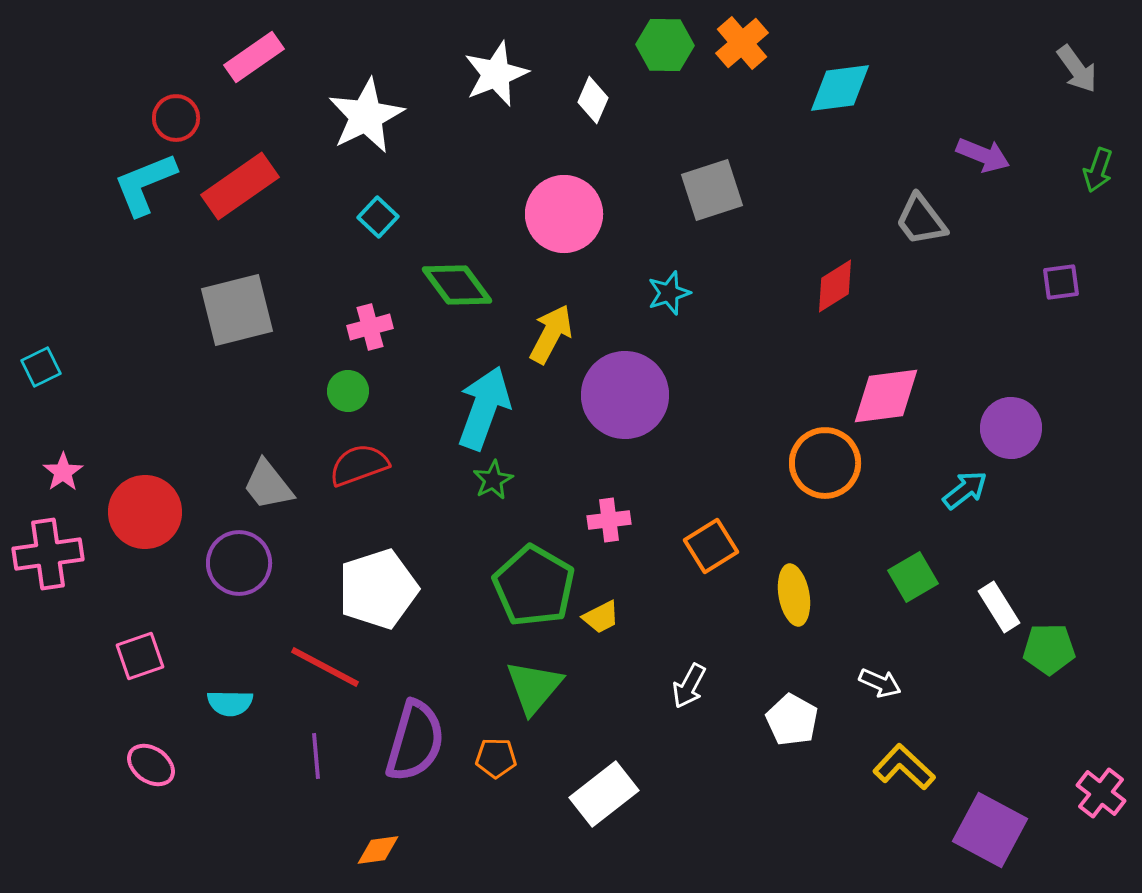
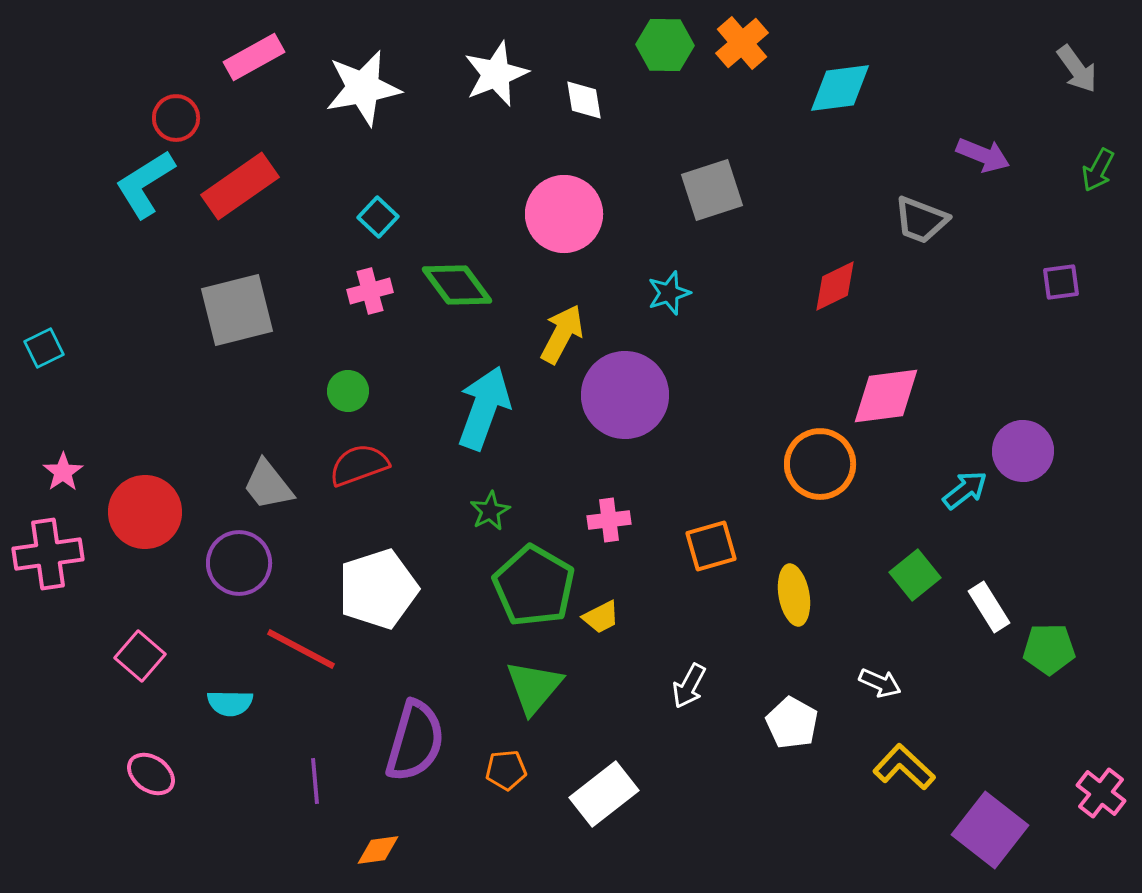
pink rectangle at (254, 57): rotated 6 degrees clockwise
white diamond at (593, 100): moved 9 px left; rotated 33 degrees counterclockwise
white star at (366, 116): moved 3 px left, 28 px up; rotated 16 degrees clockwise
green arrow at (1098, 170): rotated 9 degrees clockwise
cyan L-shape at (145, 184): rotated 10 degrees counterclockwise
gray trapezoid at (921, 220): rotated 32 degrees counterclockwise
red diamond at (835, 286): rotated 6 degrees clockwise
pink cross at (370, 327): moved 36 px up
yellow arrow at (551, 334): moved 11 px right
cyan square at (41, 367): moved 3 px right, 19 px up
purple circle at (1011, 428): moved 12 px right, 23 px down
orange circle at (825, 463): moved 5 px left, 1 px down
green star at (493, 480): moved 3 px left, 31 px down
orange square at (711, 546): rotated 16 degrees clockwise
green square at (913, 577): moved 2 px right, 2 px up; rotated 9 degrees counterclockwise
white rectangle at (999, 607): moved 10 px left
pink square at (140, 656): rotated 30 degrees counterclockwise
red line at (325, 667): moved 24 px left, 18 px up
white pentagon at (792, 720): moved 3 px down
purple line at (316, 756): moved 1 px left, 25 px down
orange pentagon at (496, 758): moved 10 px right, 12 px down; rotated 6 degrees counterclockwise
pink ellipse at (151, 765): moved 9 px down
purple square at (990, 830): rotated 10 degrees clockwise
